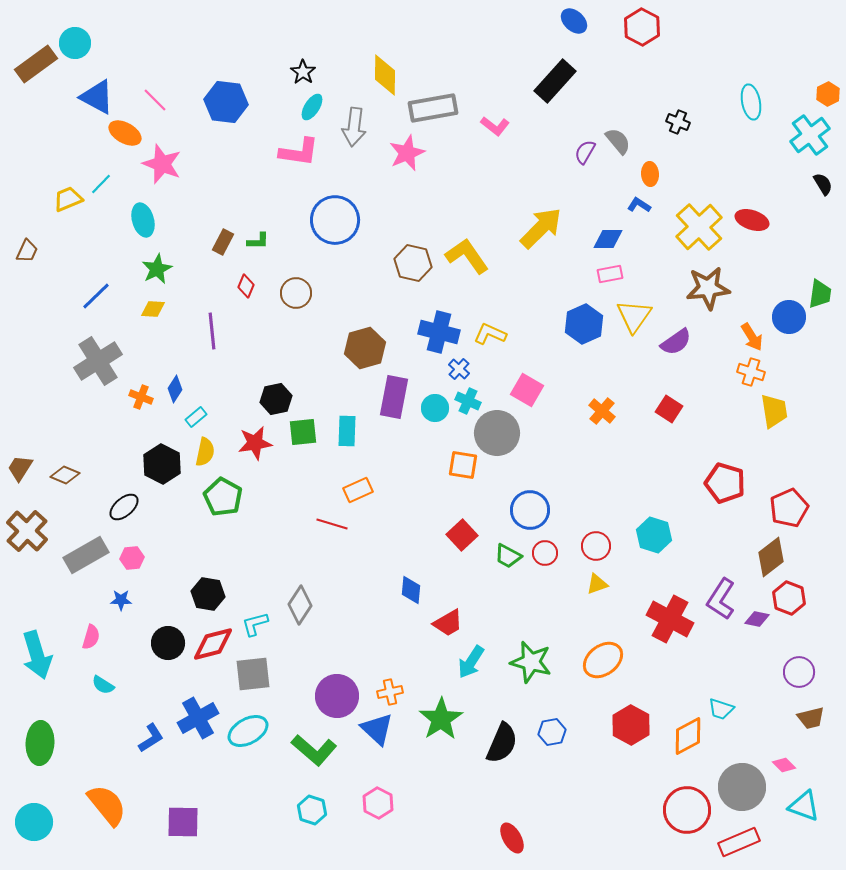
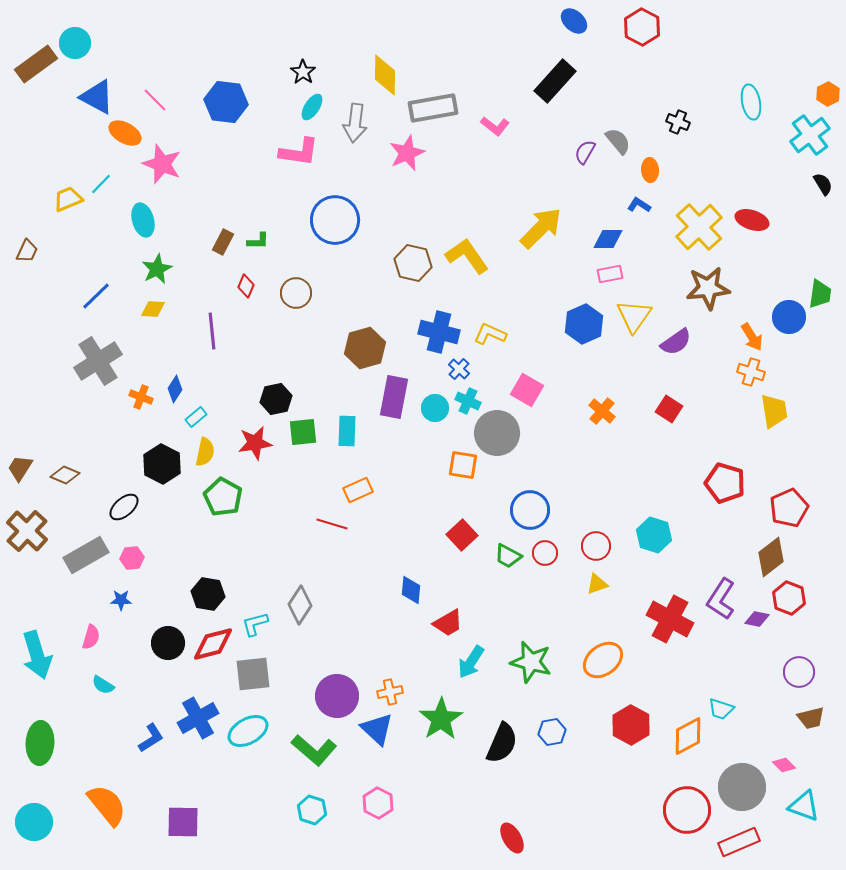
gray arrow at (354, 127): moved 1 px right, 4 px up
orange ellipse at (650, 174): moved 4 px up
